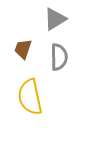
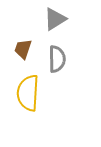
gray semicircle: moved 2 px left, 2 px down
yellow semicircle: moved 2 px left, 4 px up; rotated 15 degrees clockwise
